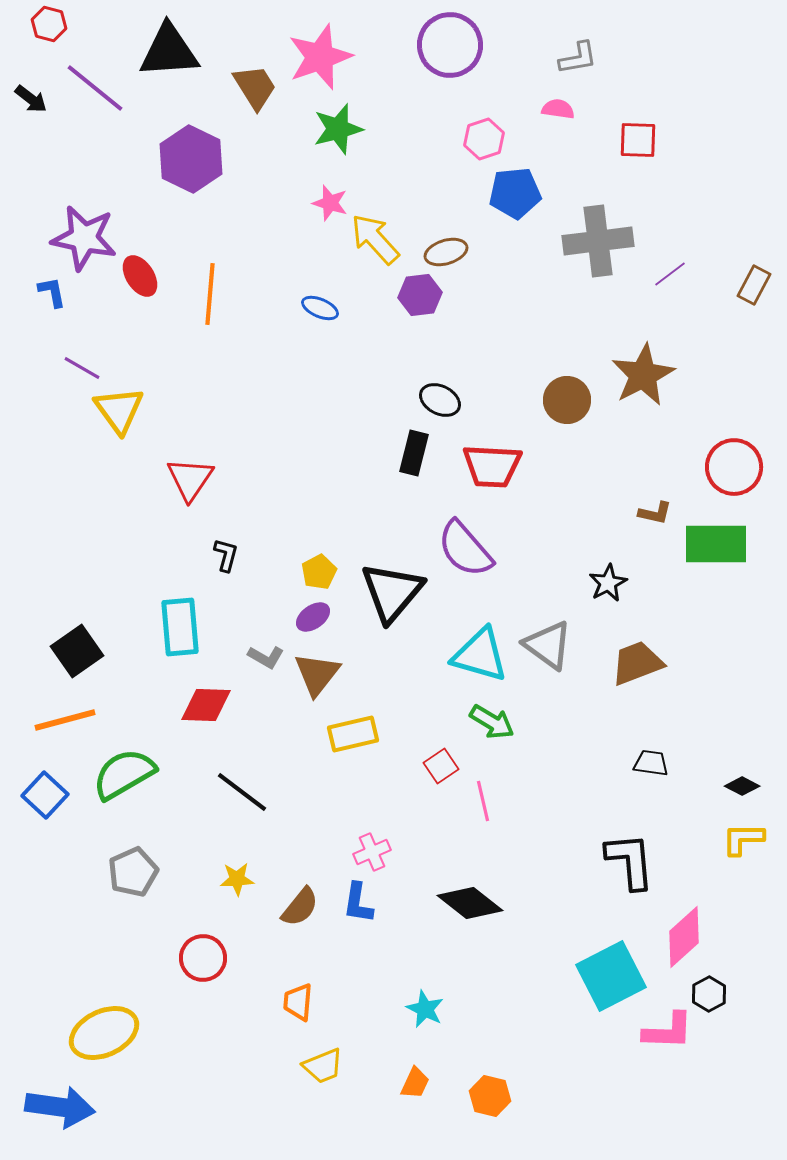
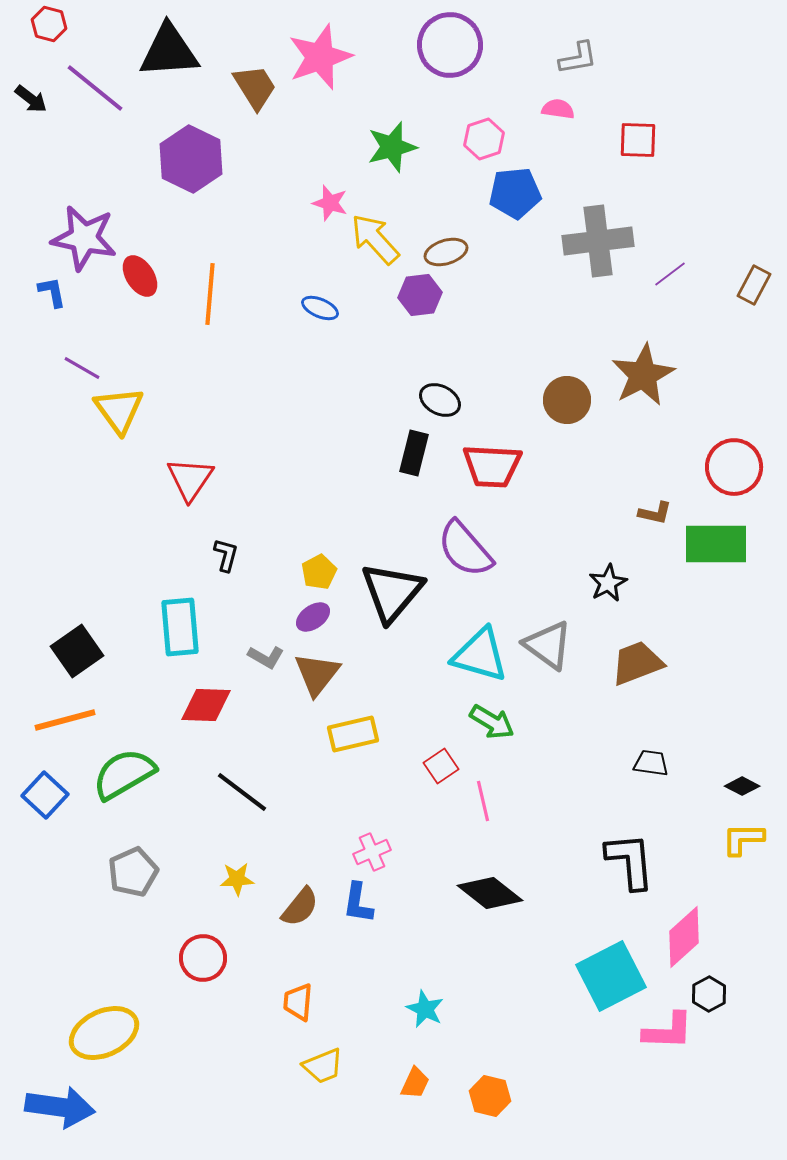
green star at (338, 129): moved 54 px right, 18 px down
black diamond at (470, 903): moved 20 px right, 10 px up
